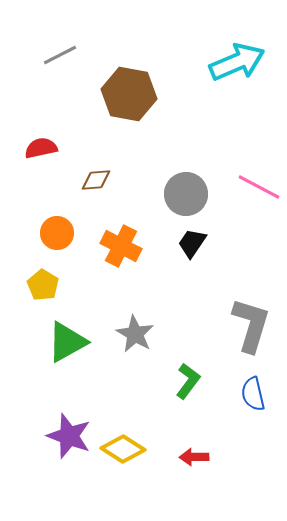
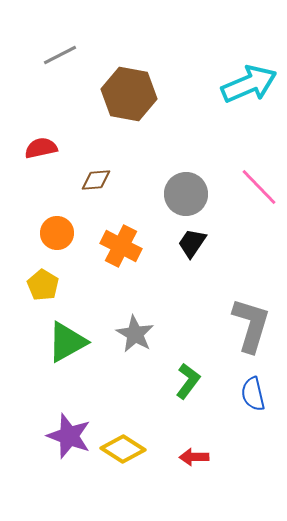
cyan arrow: moved 12 px right, 22 px down
pink line: rotated 18 degrees clockwise
